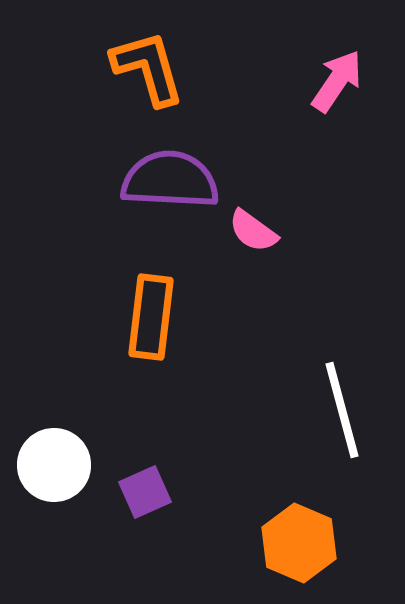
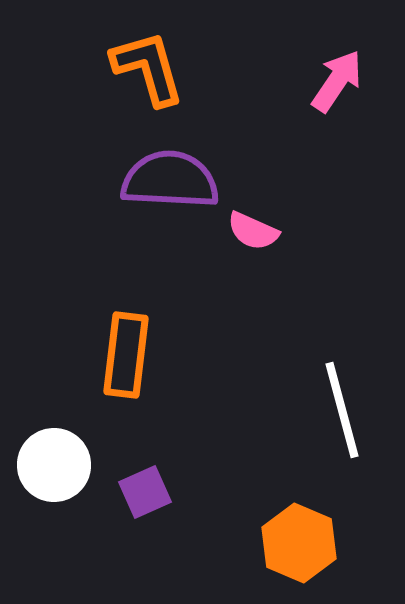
pink semicircle: rotated 12 degrees counterclockwise
orange rectangle: moved 25 px left, 38 px down
